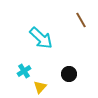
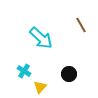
brown line: moved 5 px down
cyan cross: rotated 24 degrees counterclockwise
